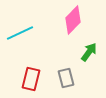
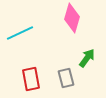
pink diamond: moved 1 px left, 2 px up; rotated 28 degrees counterclockwise
green arrow: moved 2 px left, 6 px down
red rectangle: rotated 25 degrees counterclockwise
